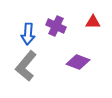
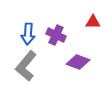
purple cross: moved 9 px down
